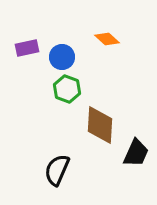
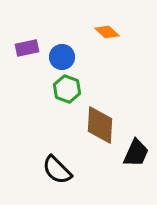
orange diamond: moved 7 px up
black semicircle: rotated 68 degrees counterclockwise
